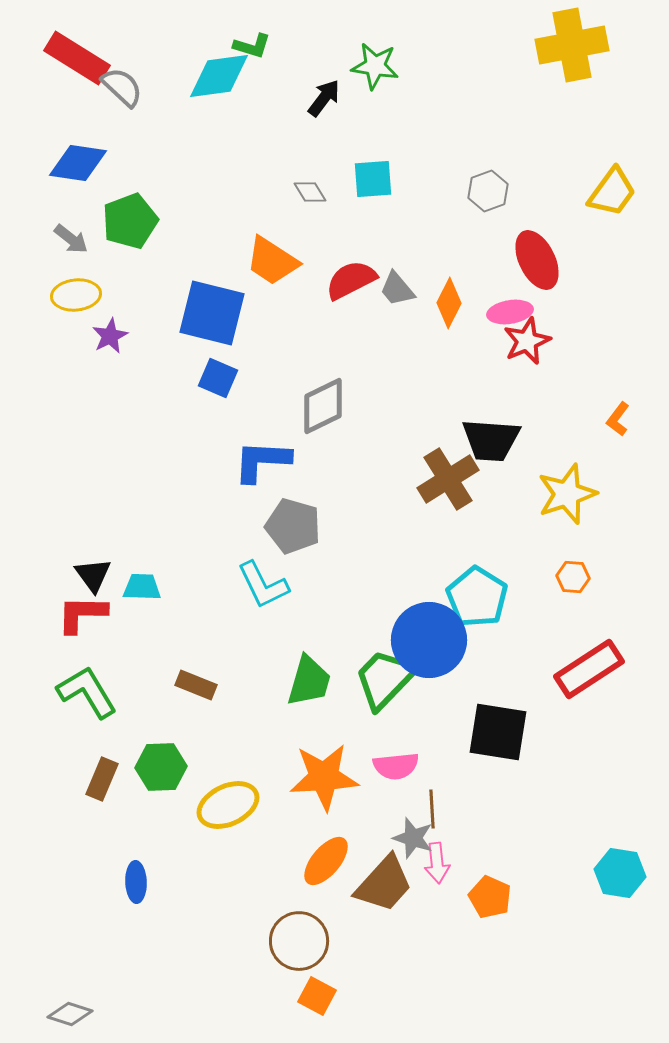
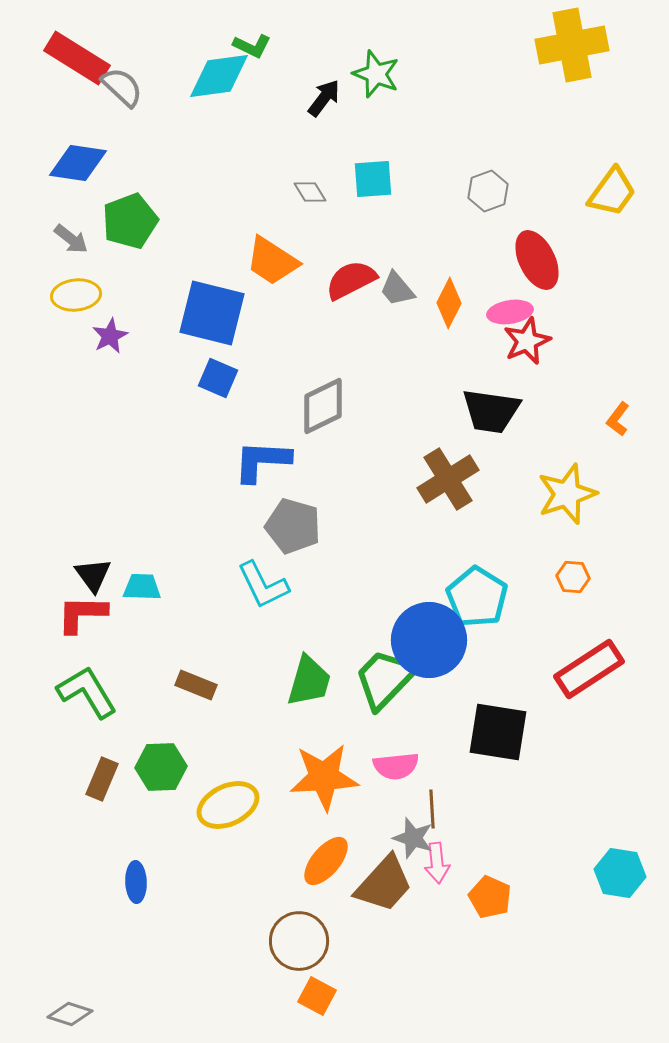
green L-shape at (252, 46): rotated 9 degrees clockwise
green star at (375, 66): moved 1 px right, 8 px down; rotated 12 degrees clockwise
black trapezoid at (491, 440): moved 29 px up; rotated 4 degrees clockwise
